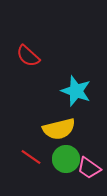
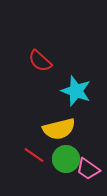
red semicircle: moved 12 px right, 5 px down
red line: moved 3 px right, 2 px up
pink trapezoid: moved 1 px left, 1 px down
